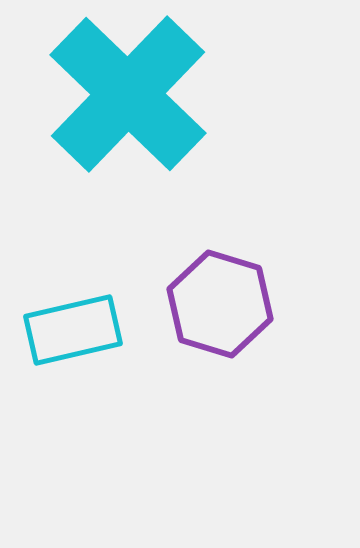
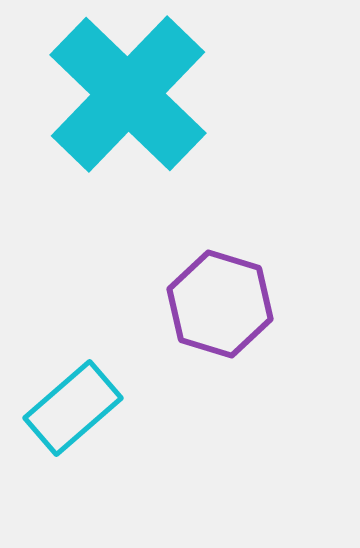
cyan rectangle: moved 78 px down; rotated 28 degrees counterclockwise
